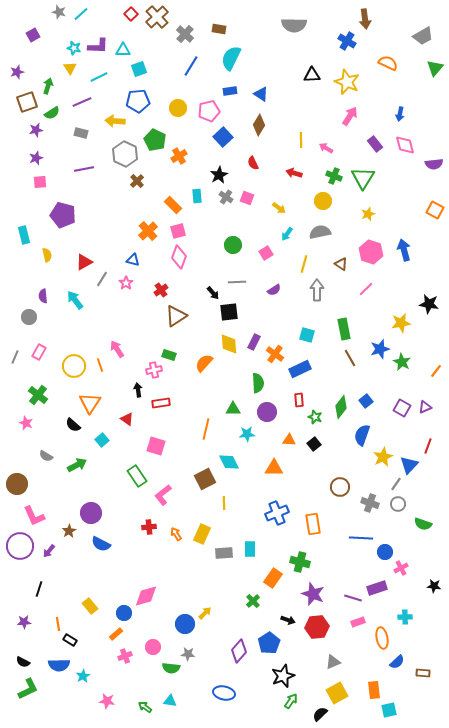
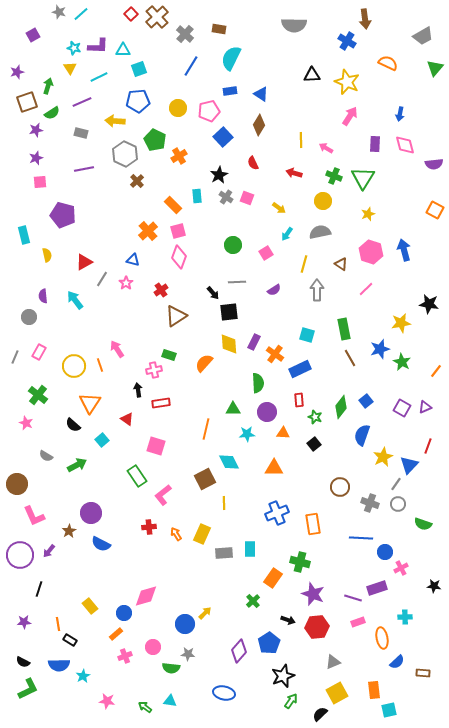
purple rectangle at (375, 144): rotated 42 degrees clockwise
orange triangle at (289, 440): moved 6 px left, 7 px up
purple circle at (20, 546): moved 9 px down
